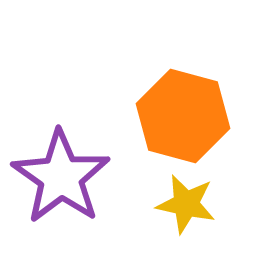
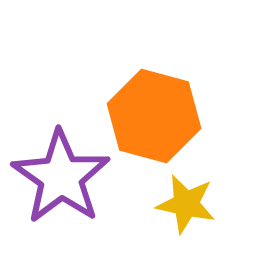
orange hexagon: moved 29 px left
